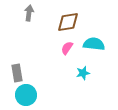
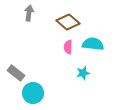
brown diamond: rotated 50 degrees clockwise
cyan semicircle: moved 1 px left
pink semicircle: moved 1 px right, 1 px up; rotated 32 degrees counterclockwise
gray rectangle: moved 1 px left; rotated 42 degrees counterclockwise
cyan circle: moved 7 px right, 2 px up
